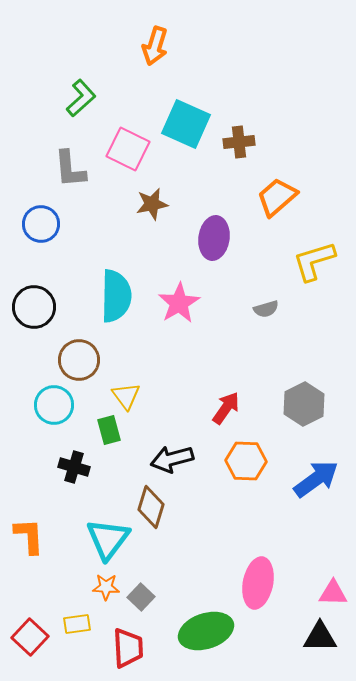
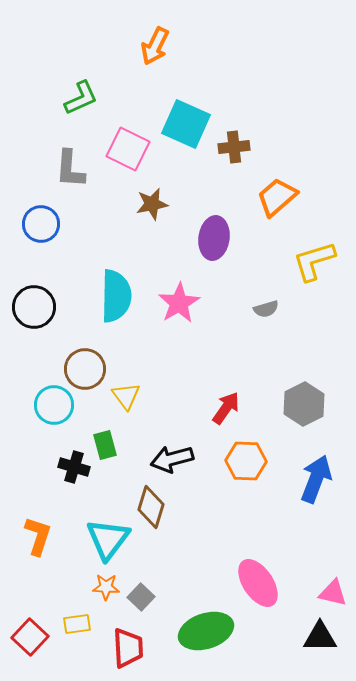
orange arrow: rotated 9 degrees clockwise
green L-shape: rotated 18 degrees clockwise
brown cross: moved 5 px left, 5 px down
gray L-shape: rotated 9 degrees clockwise
brown circle: moved 6 px right, 9 px down
green rectangle: moved 4 px left, 15 px down
blue arrow: rotated 33 degrees counterclockwise
orange L-shape: moved 9 px right; rotated 21 degrees clockwise
pink ellipse: rotated 45 degrees counterclockwise
pink triangle: rotated 12 degrees clockwise
